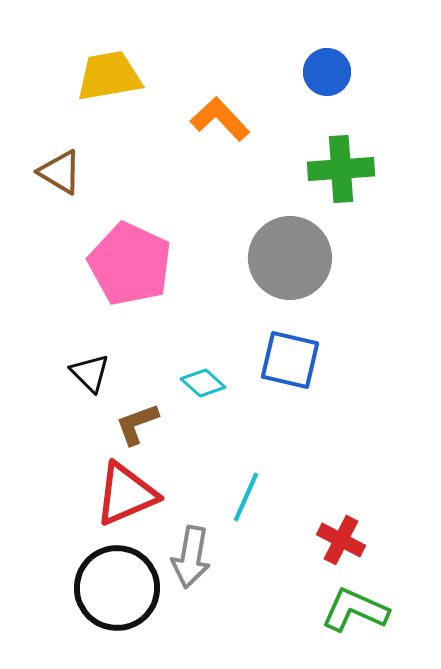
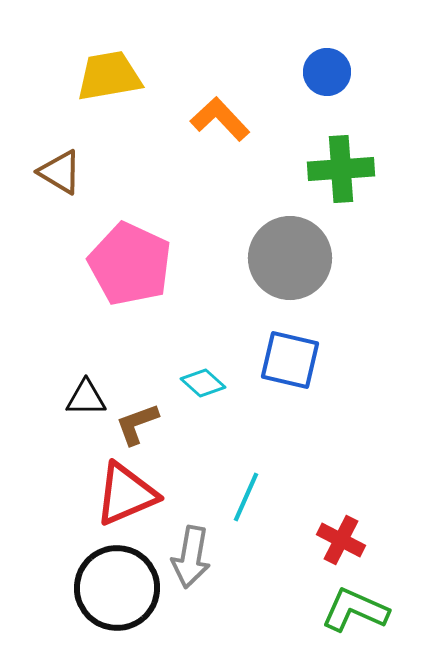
black triangle: moved 4 px left, 25 px down; rotated 45 degrees counterclockwise
